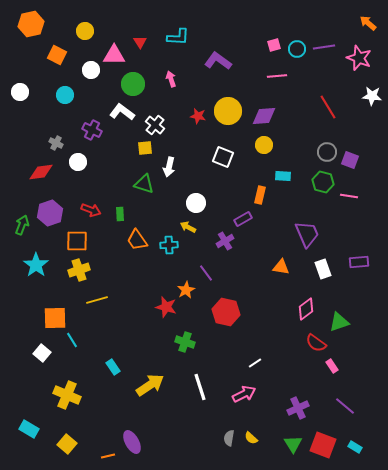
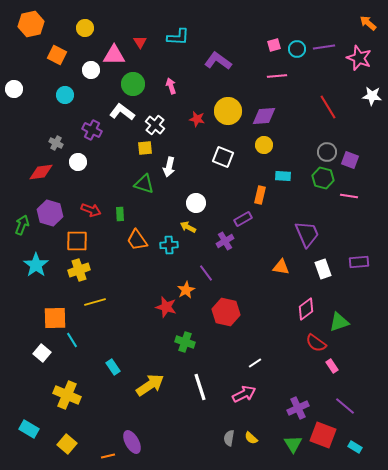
yellow circle at (85, 31): moved 3 px up
pink arrow at (171, 79): moved 7 px down
white circle at (20, 92): moved 6 px left, 3 px up
red star at (198, 116): moved 1 px left, 3 px down
green hexagon at (323, 182): moved 4 px up
purple hexagon at (50, 213): rotated 25 degrees counterclockwise
yellow line at (97, 300): moved 2 px left, 2 px down
red square at (323, 445): moved 10 px up
